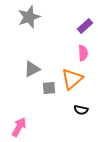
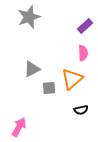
black semicircle: rotated 24 degrees counterclockwise
